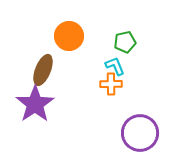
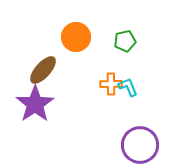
orange circle: moved 7 px right, 1 px down
green pentagon: moved 1 px up
cyan L-shape: moved 13 px right, 21 px down
brown ellipse: rotated 20 degrees clockwise
purple circle: moved 12 px down
